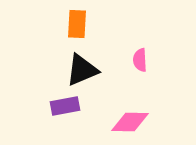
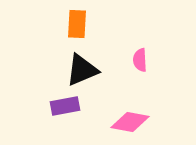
pink diamond: rotated 9 degrees clockwise
